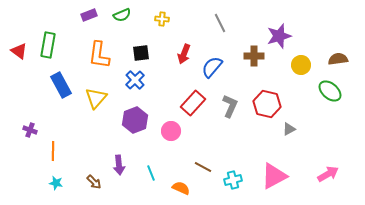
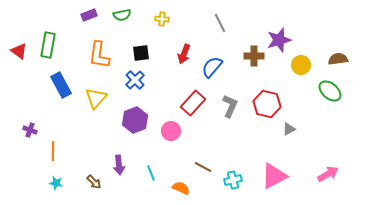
green semicircle: rotated 12 degrees clockwise
purple star: moved 4 px down
